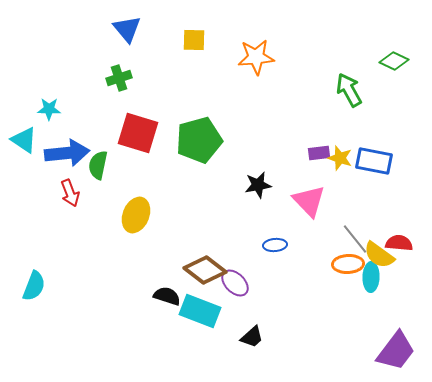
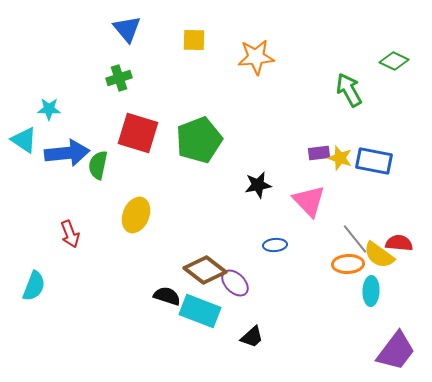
green pentagon: rotated 6 degrees counterclockwise
red arrow: moved 41 px down
cyan ellipse: moved 14 px down
